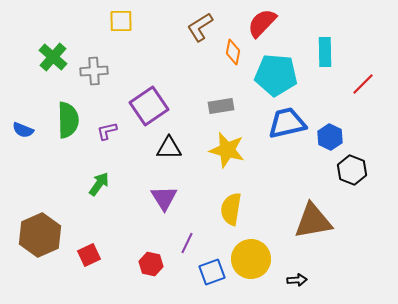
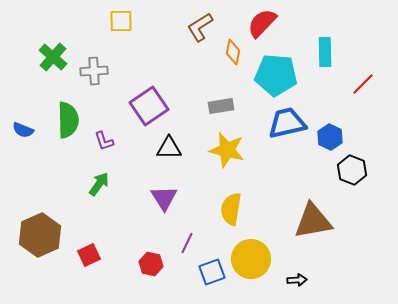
purple L-shape: moved 3 px left, 10 px down; rotated 95 degrees counterclockwise
